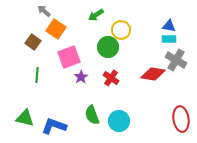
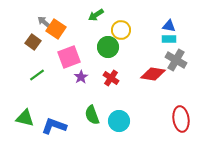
gray arrow: moved 11 px down
green line: rotated 49 degrees clockwise
